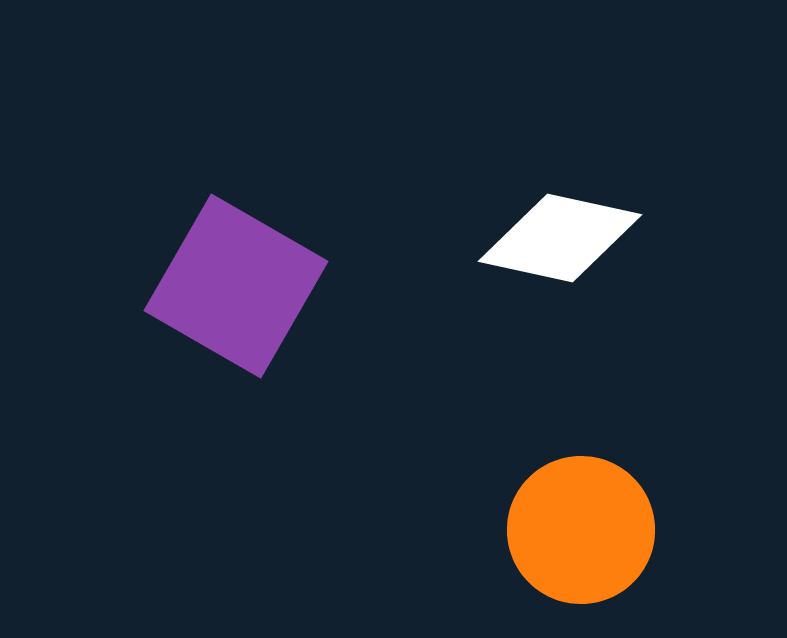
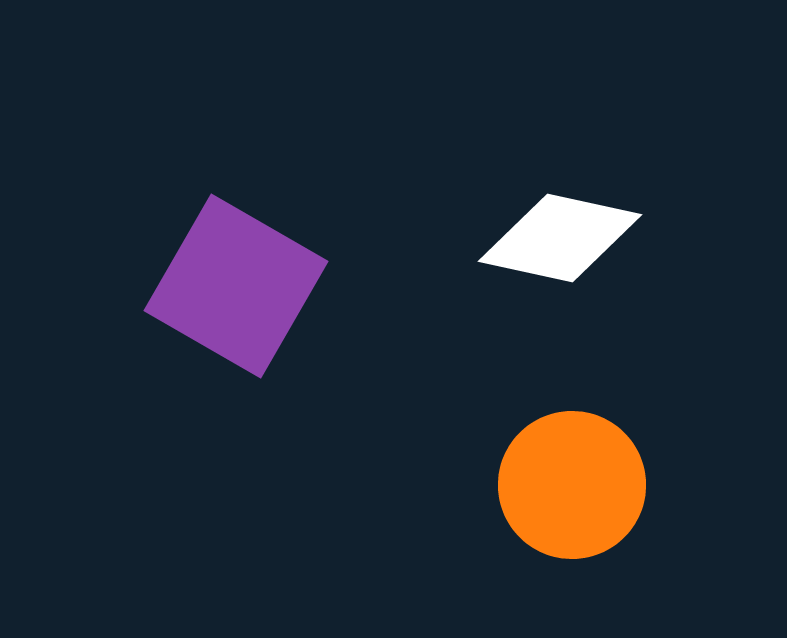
orange circle: moved 9 px left, 45 px up
